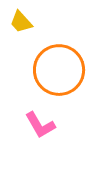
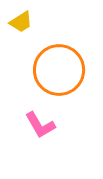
yellow trapezoid: rotated 80 degrees counterclockwise
